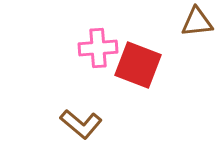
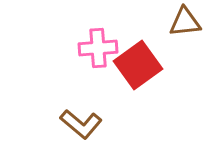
brown triangle: moved 12 px left
red square: rotated 33 degrees clockwise
